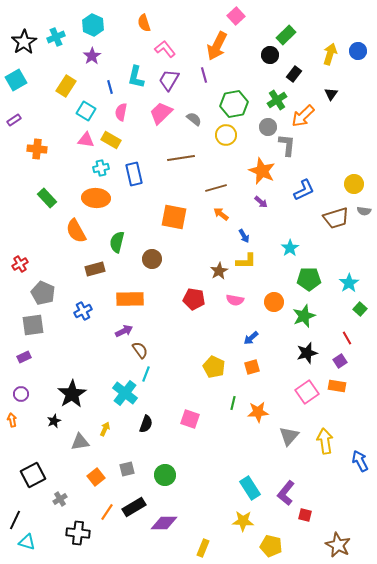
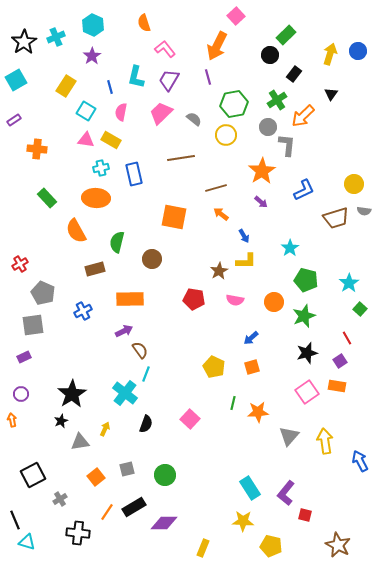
purple line at (204, 75): moved 4 px right, 2 px down
orange star at (262, 171): rotated 16 degrees clockwise
green pentagon at (309, 279): moved 3 px left, 1 px down; rotated 15 degrees clockwise
pink square at (190, 419): rotated 24 degrees clockwise
black star at (54, 421): moved 7 px right
black line at (15, 520): rotated 48 degrees counterclockwise
